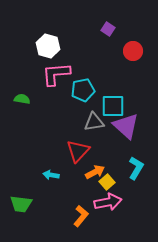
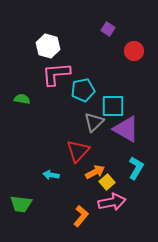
red circle: moved 1 px right
gray triangle: rotated 35 degrees counterclockwise
purple triangle: moved 3 px down; rotated 12 degrees counterclockwise
pink arrow: moved 4 px right
